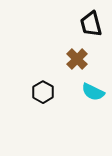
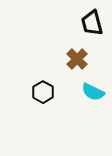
black trapezoid: moved 1 px right, 1 px up
